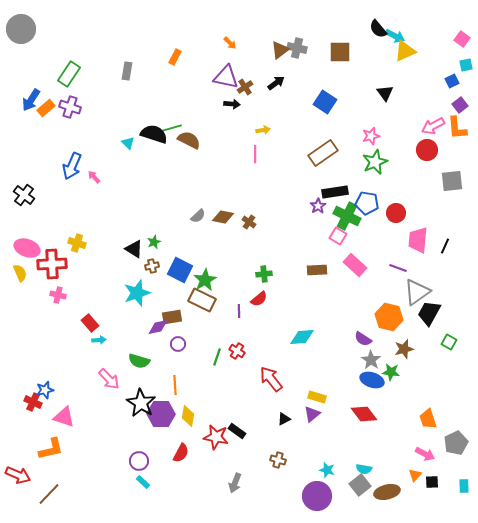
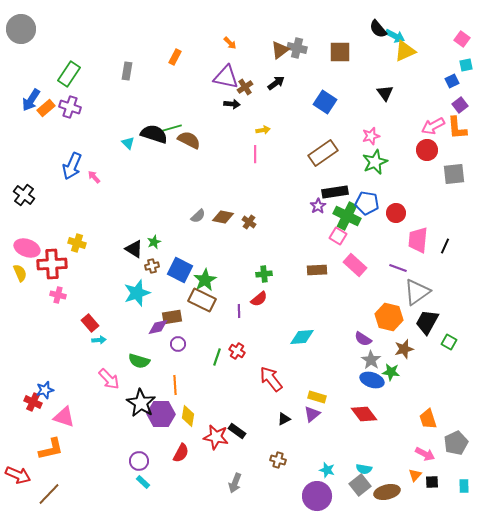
gray square at (452, 181): moved 2 px right, 7 px up
black trapezoid at (429, 313): moved 2 px left, 9 px down
